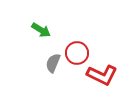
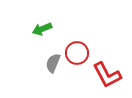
green arrow: moved 1 px right, 1 px up; rotated 126 degrees clockwise
red L-shape: moved 5 px right; rotated 36 degrees clockwise
